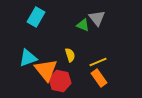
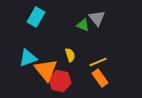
orange rectangle: moved 1 px right
